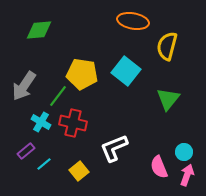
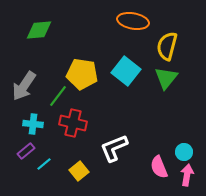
green triangle: moved 2 px left, 21 px up
cyan cross: moved 8 px left, 2 px down; rotated 24 degrees counterclockwise
pink arrow: rotated 10 degrees counterclockwise
